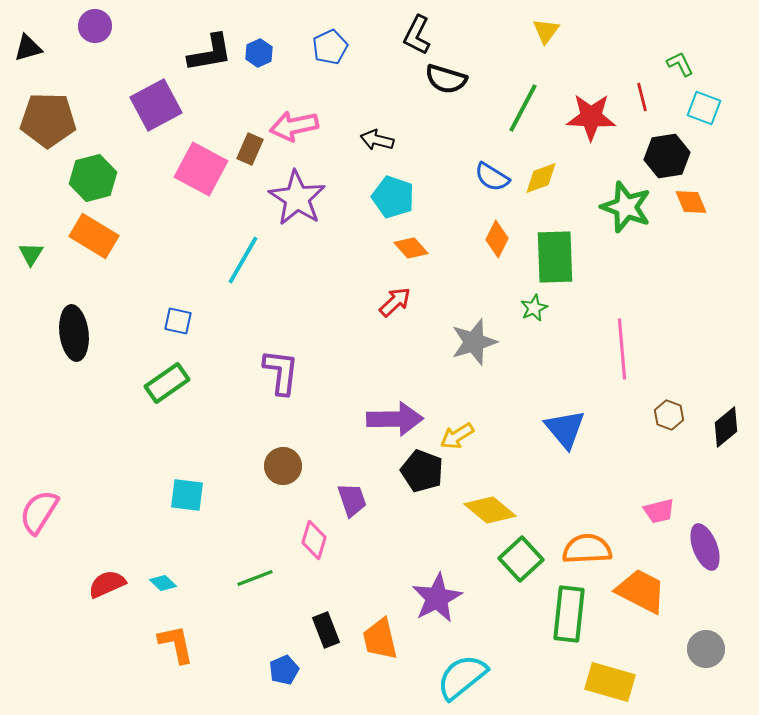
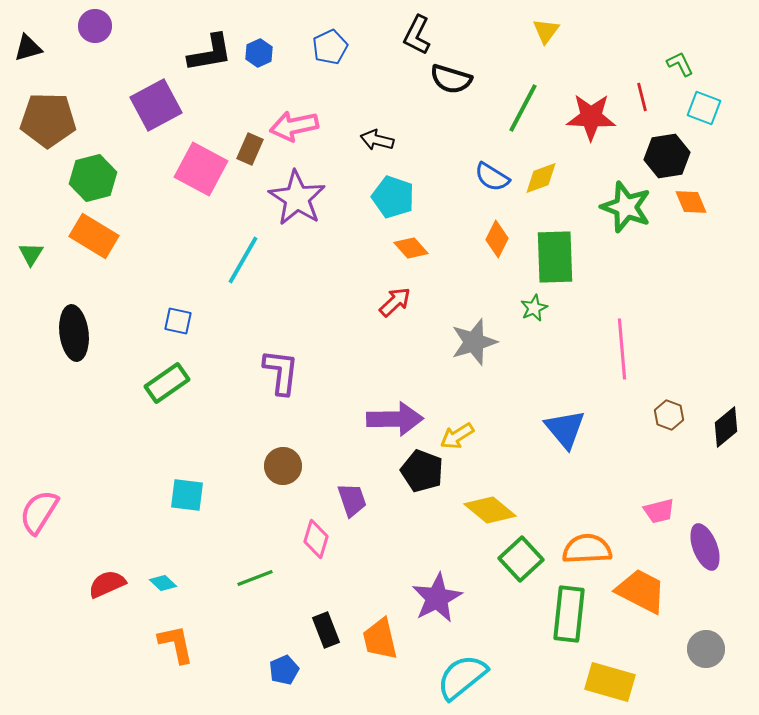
black semicircle at (446, 79): moved 5 px right
pink diamond at (314, 540): moved 2 px right, 1 px up
